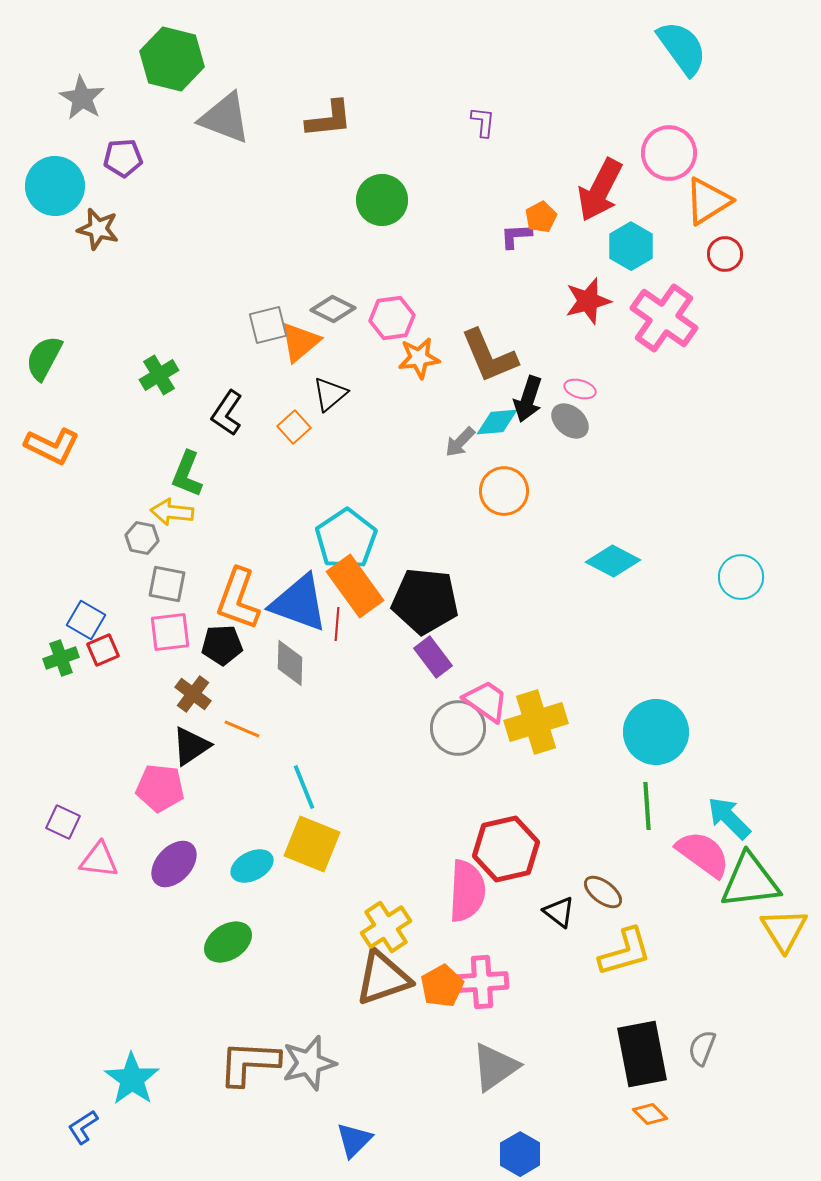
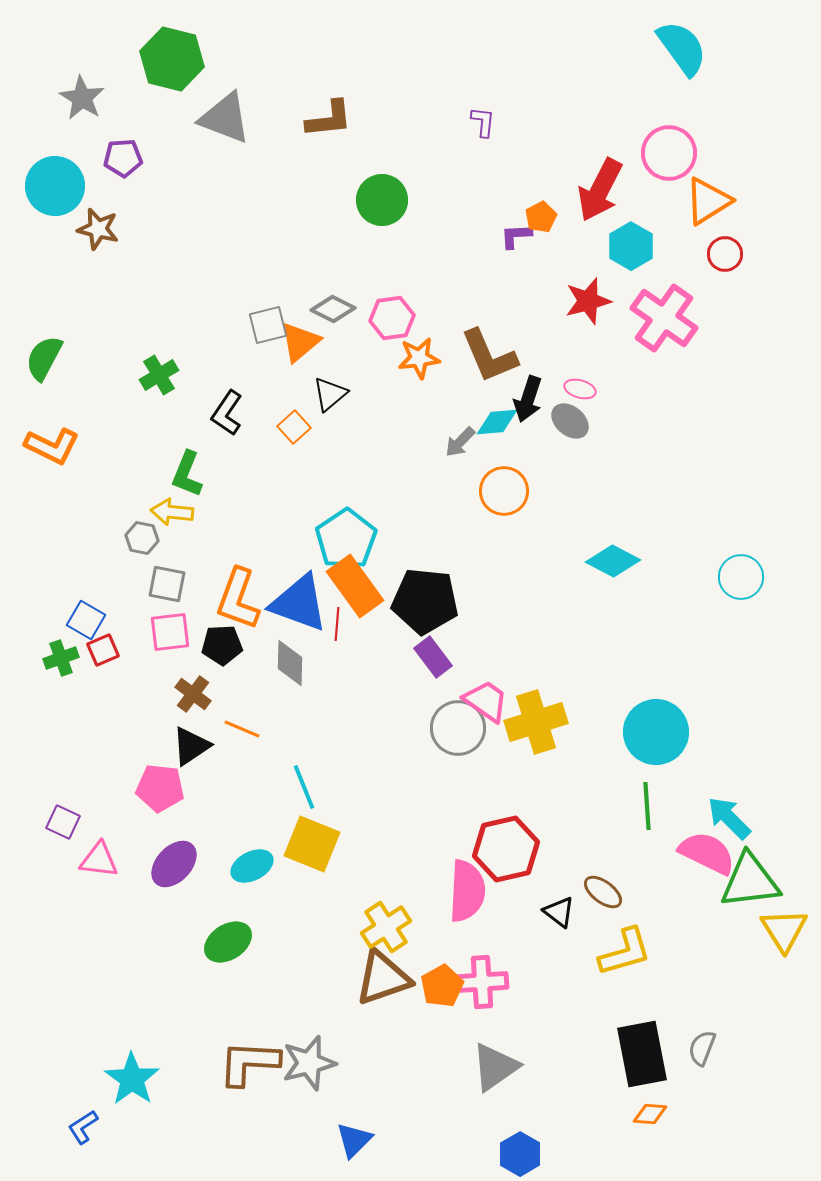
pink semicircle at (703, 854): moved 4 px right, 1 px up; rotated 10 degrees counterclockwise
orange diamond at (650, 1114): rotated 40 degrees counterclockwise
